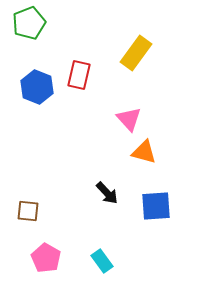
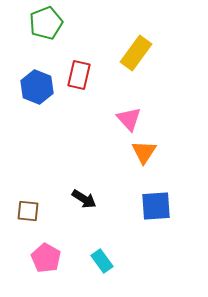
green pentagon: moved 17 px right
orange triangle: rotated 48 degrees clockwise
black arrow: moved 23 px left, 6 px down; rotated 15 degrees counterclockwise
